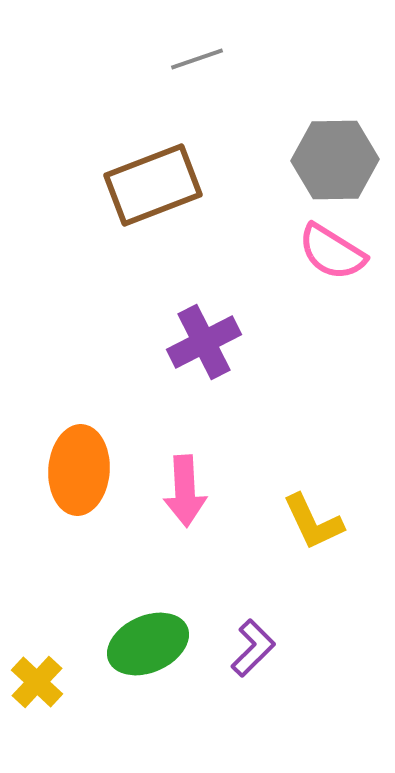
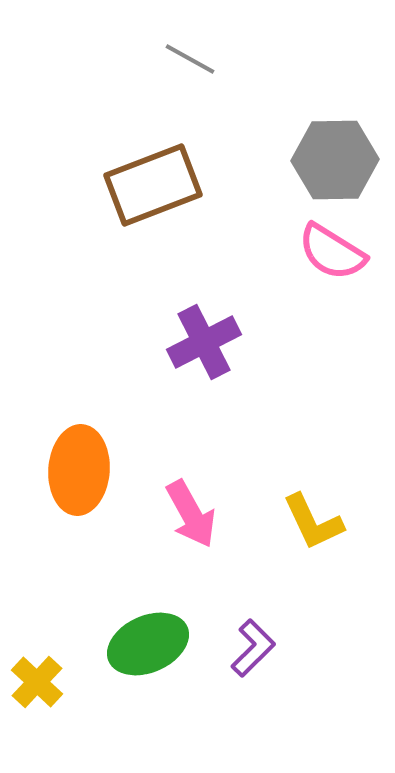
gray line: moved 7 px left; rotated 48 degrees clockwise
pink arrow: moved 6 px right, 23 px down; rotated 26 degrees counterclockwise
